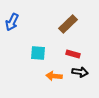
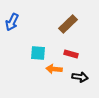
red rectangle: moved 2 px left
black arrow: moved 5 px down
orange arrow: moved 7 px up
